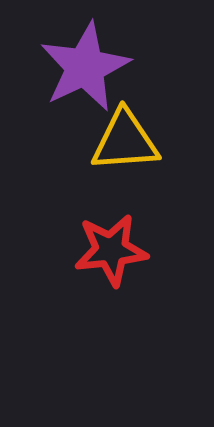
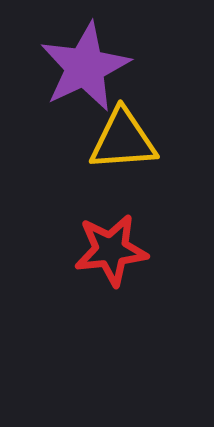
yellow triangle: moved 2 px left, 1 px up
